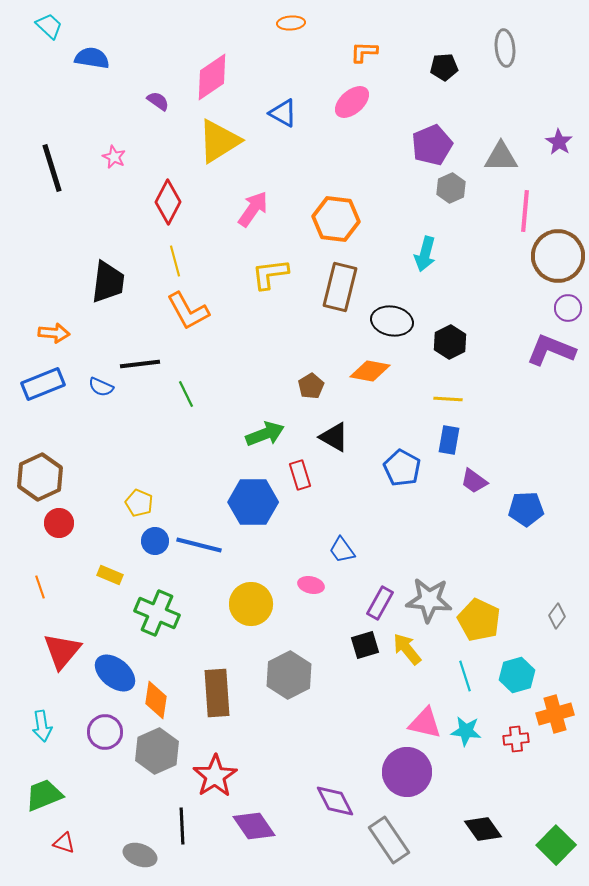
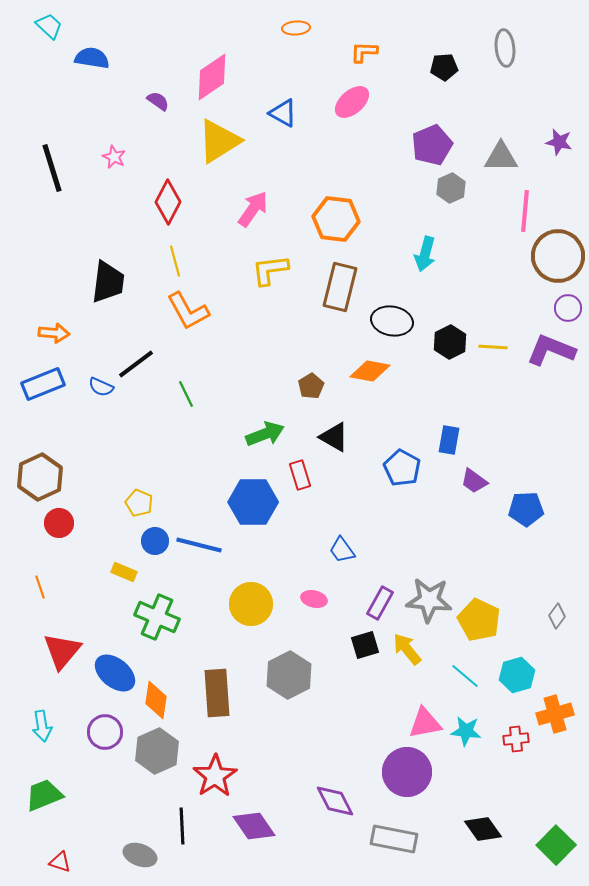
orange ellipse at (291, 23): moved 5 px right, 5 px down
purple star at (559, 142): rotated 20 degrees counterclockwise
yellow L-shape at (270, 274): moved 4 px up
black line at (140, 364): moved 4 px left; rotated 30 degrees counterclockwise
yellow line at (448, 399): moved 45 px right, 52 px up
yellow rectangle at (110, 575): moved 14 px right, 3 px up
pink ellipse at (311, 585): moved 3 px right, 14 px down
green cross at (157, 613): moved 4 px down
cyan line at (465, 676): rotated 32 degrees counterclockwise
pink triangle at (425, 723): rotated 24 degrees counterclockwise
gray rectangle at (389, 840): moved 5 px right, 1 px up; rotated 45 degrees counterclockwise
red triangle at (64, 843): moved 4 px left, 19 px down
